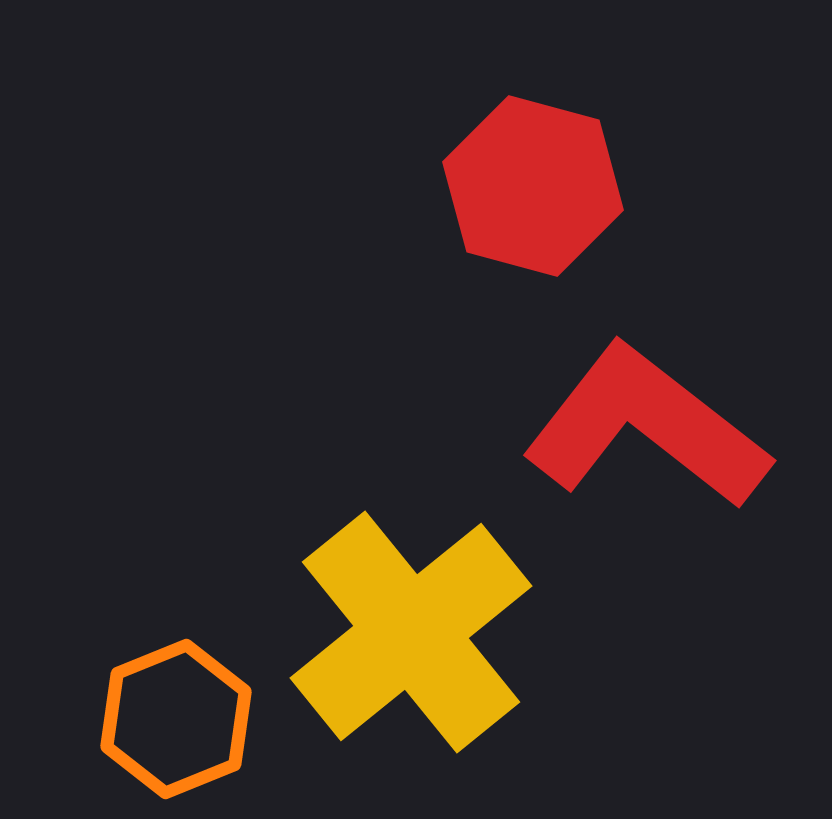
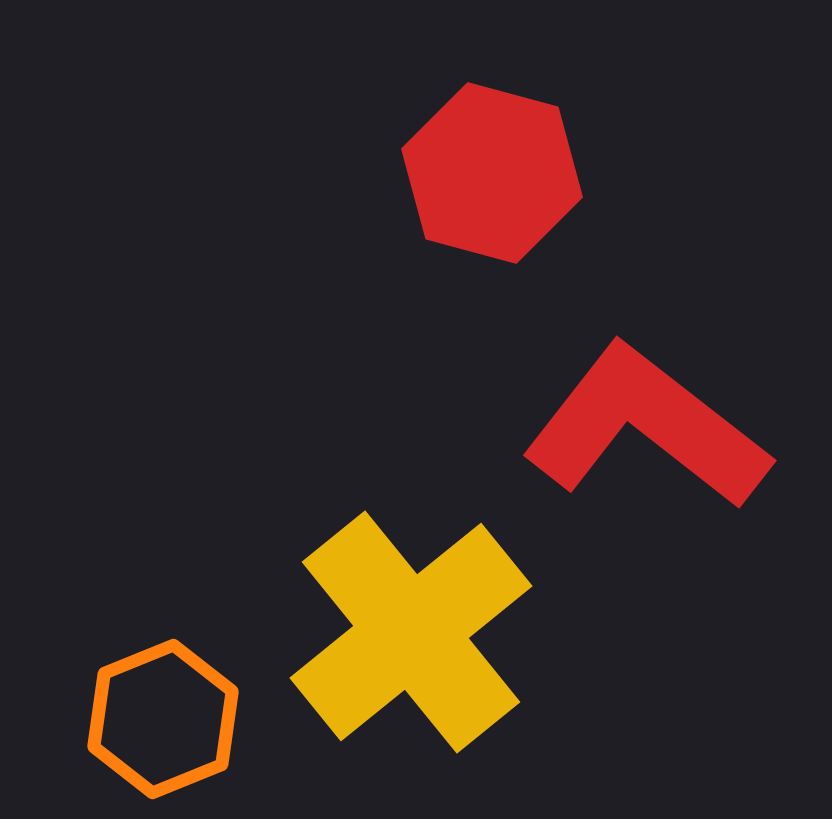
red hexagon: moved 41 px left, 13 px up
orange hexagon: moved 13 px left
